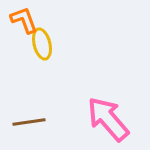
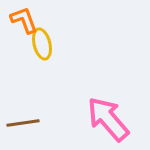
brown line: moved 6 px left, 1 px down
